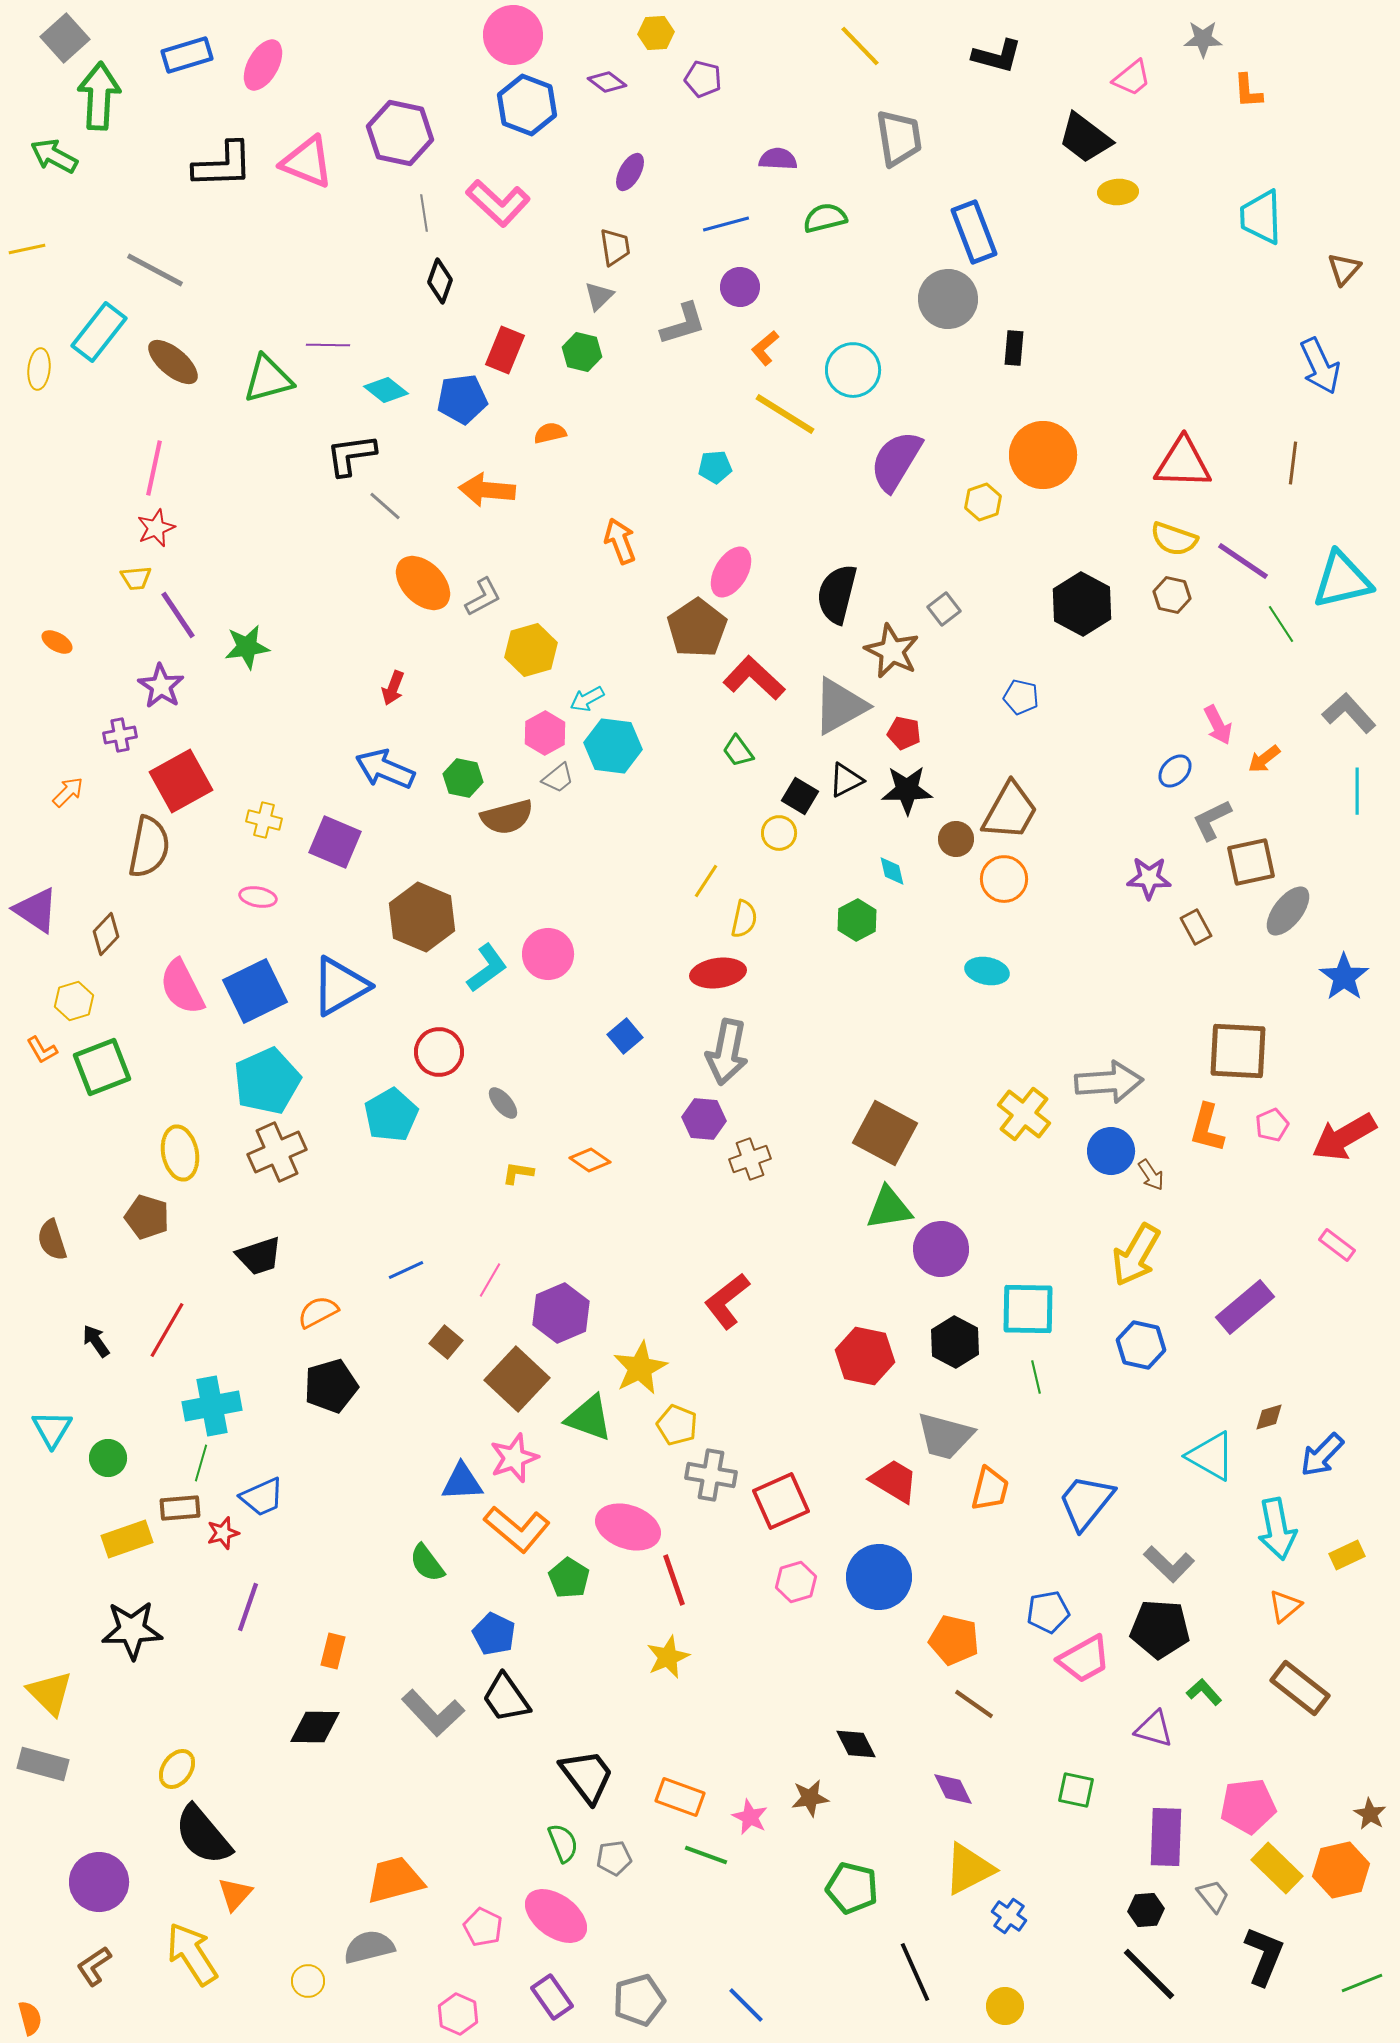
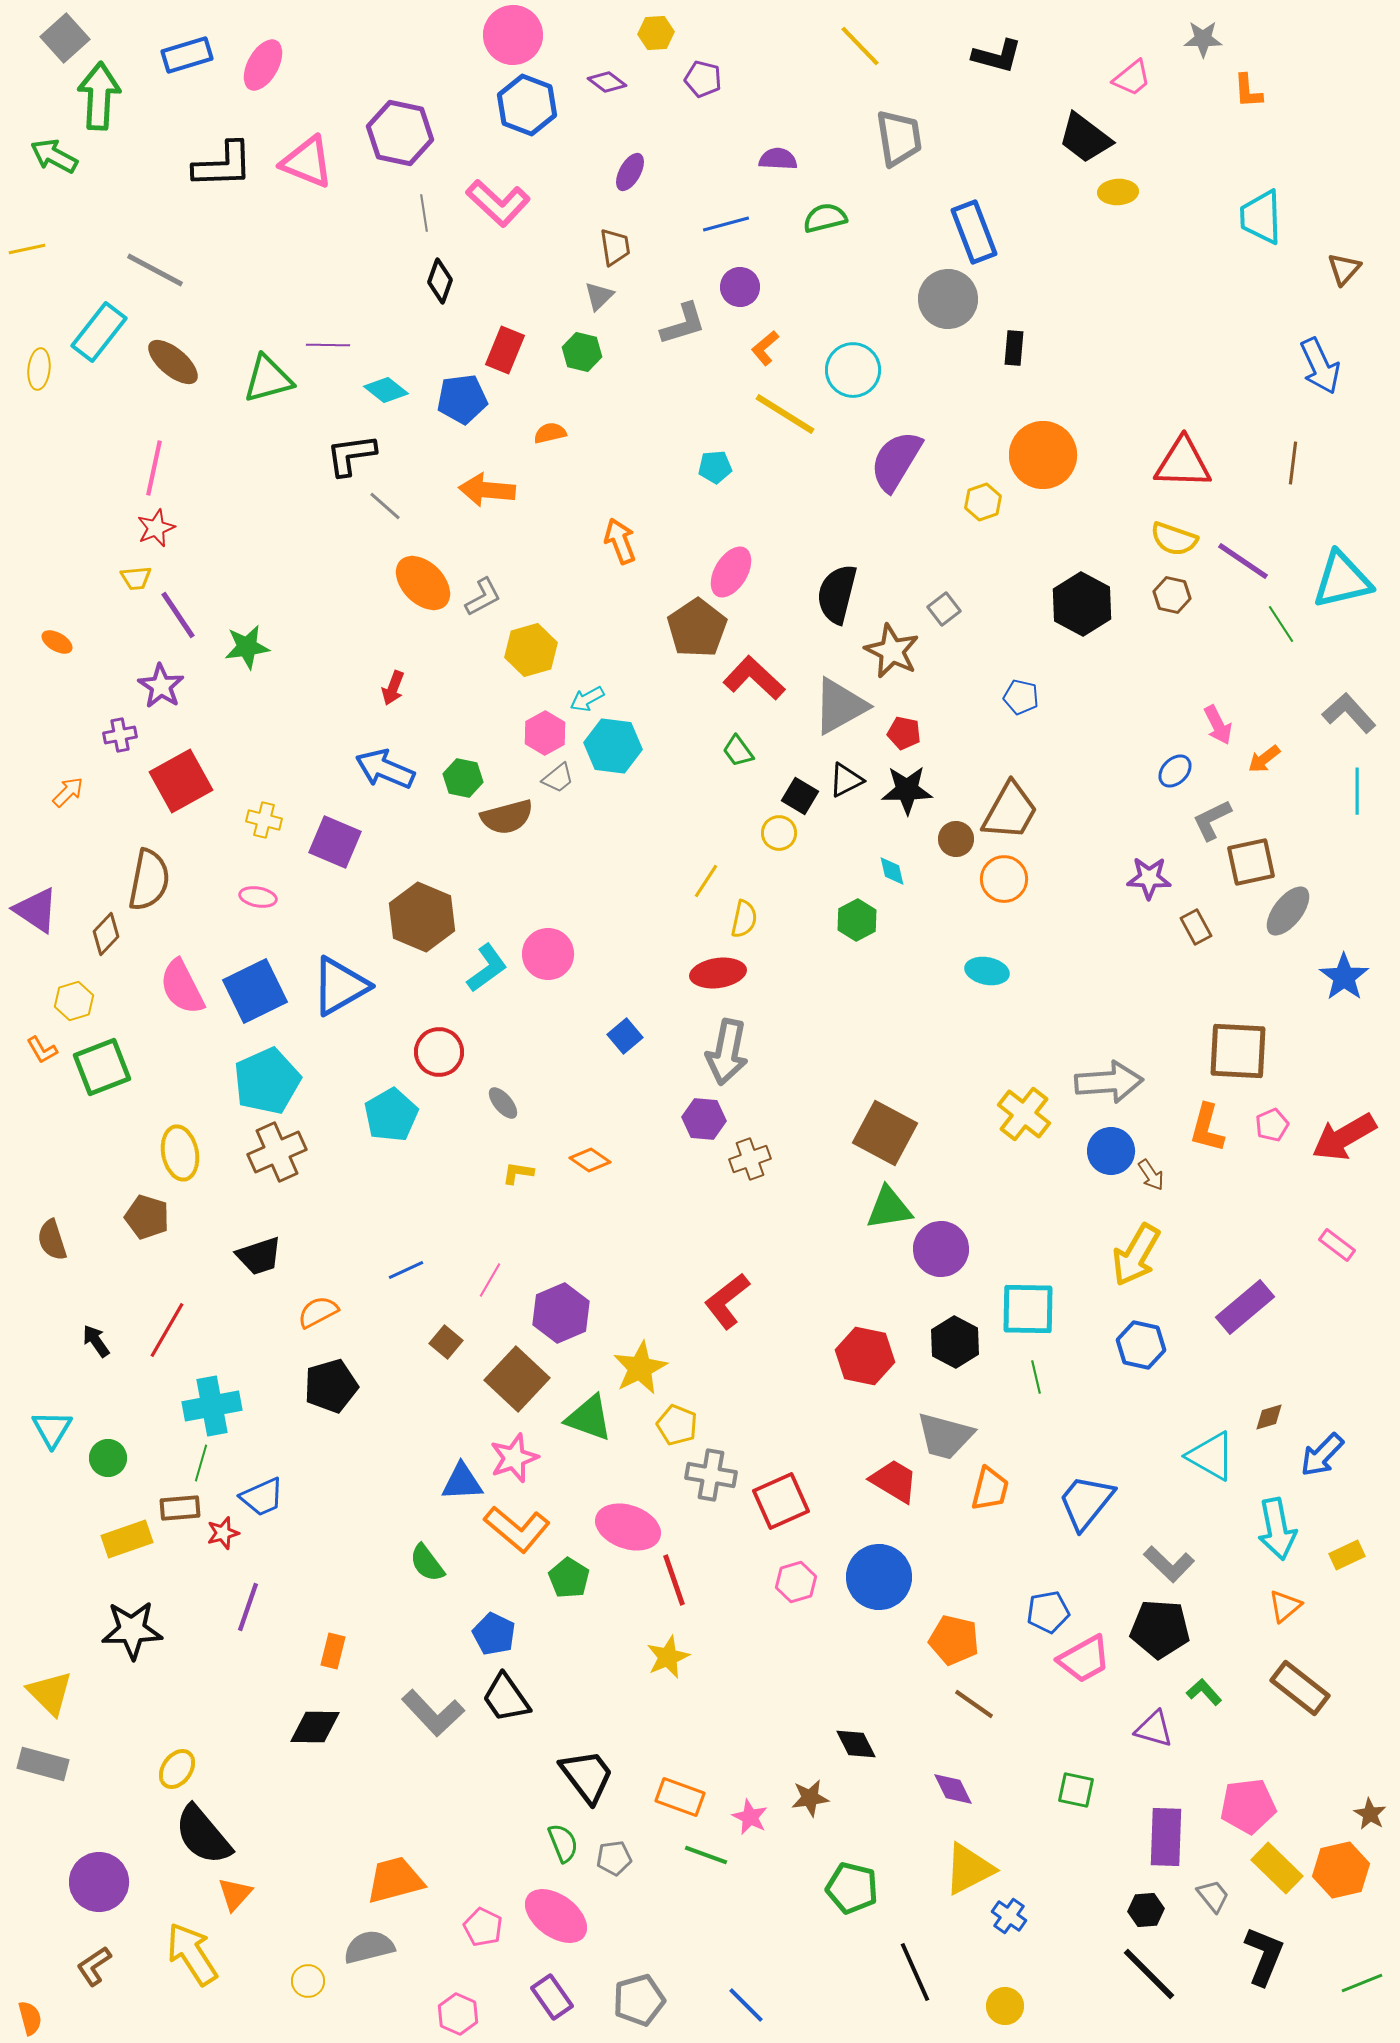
brown semicircle at (149, 847): moved 33 px down
